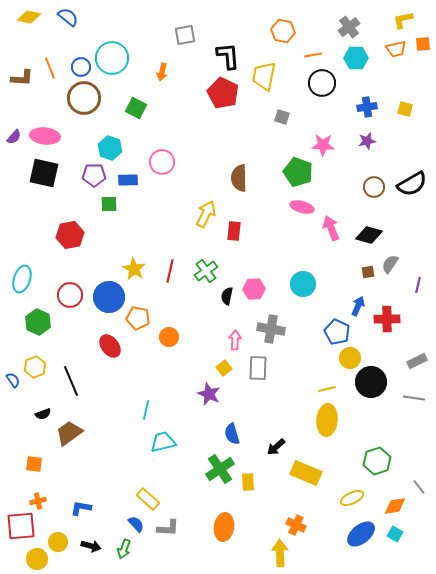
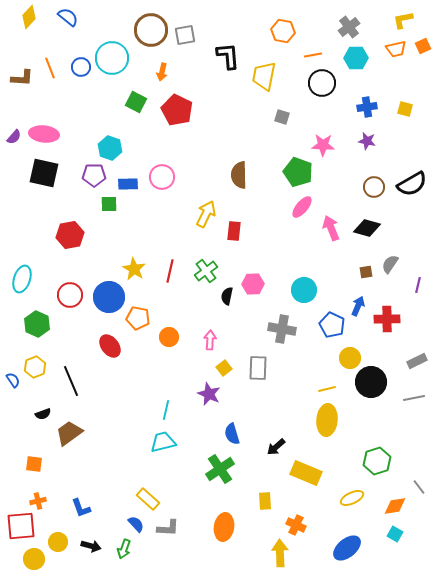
yellow diamond at (29, 17): rotated 60 degrees counterclockwise
orange square at (423, 44): moved 2 px down; rotated 21 degrees counterclockwise
red pentagon at (223, 93): moved 46 px left, 17 px down
brown circle at (84, 98): moved 67 px right, 68 px up
green square at (136, 108): moved 6 px up
pink ellipse at (45, 136): moved 1 px left, 2 px up
purple star at (367, 141): rotated 24 degrees clockwise
pink circle at (162, 162): moved 15 px down
brown semicircle at (239, 178): moved 3 px up
blue rectangle at (128, 180): moved 4 px down
pink ellipse at (302, 207): rotated 65 degrees counterclockwise
black diamond at (369, 235): moved 2 px left, 7 px up
brown square at (368, 272): moved 2 px left
cyan circle at (303, 284): moved 1 px right, 6 px down
pink hexagon at (254, 289): moved 1 px left, 5 px up
green hexagon at (38, 322): moved 1 px left, 2 px down
gray cross at (271, 329): moved 11 px right
blue pentagon at (337, 332): moved 5 px left, 7 px up
pink arrow at (235, 340): moved 25 px left
gray line at (414, 398): rotated 20 degrees counterclockwise
cyan line at (146, 410): moved 20 px right
yellow rectangle at (248, 482): moved 17 px right, 19 px down
blue L-shape at (81, 508): rotated 120 degrees counterclockwise
blue ellipse at (361, 534): moved 14 px left, 14 px down
yellow circle at (37, 559): moved 3 px left
